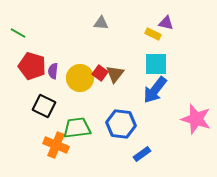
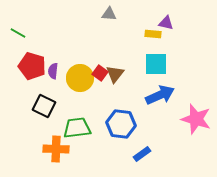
gray triangle: moved 8 px right, 9 px up
yellow rectangle: rotated 21 degrees counterclockwise
blue arrow: moved 5 px right, 5 px down; rotated 152 degrees counterclockwise
orange cross: moved 4 px down; rotated 20 degrees counterclockwise
